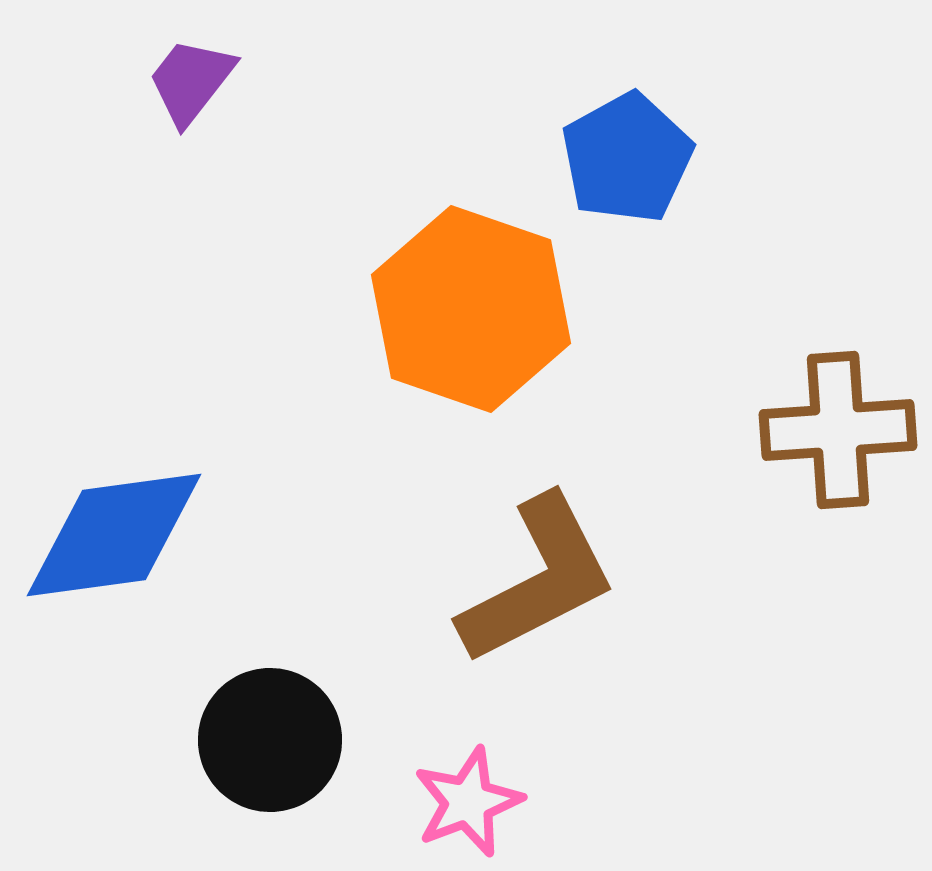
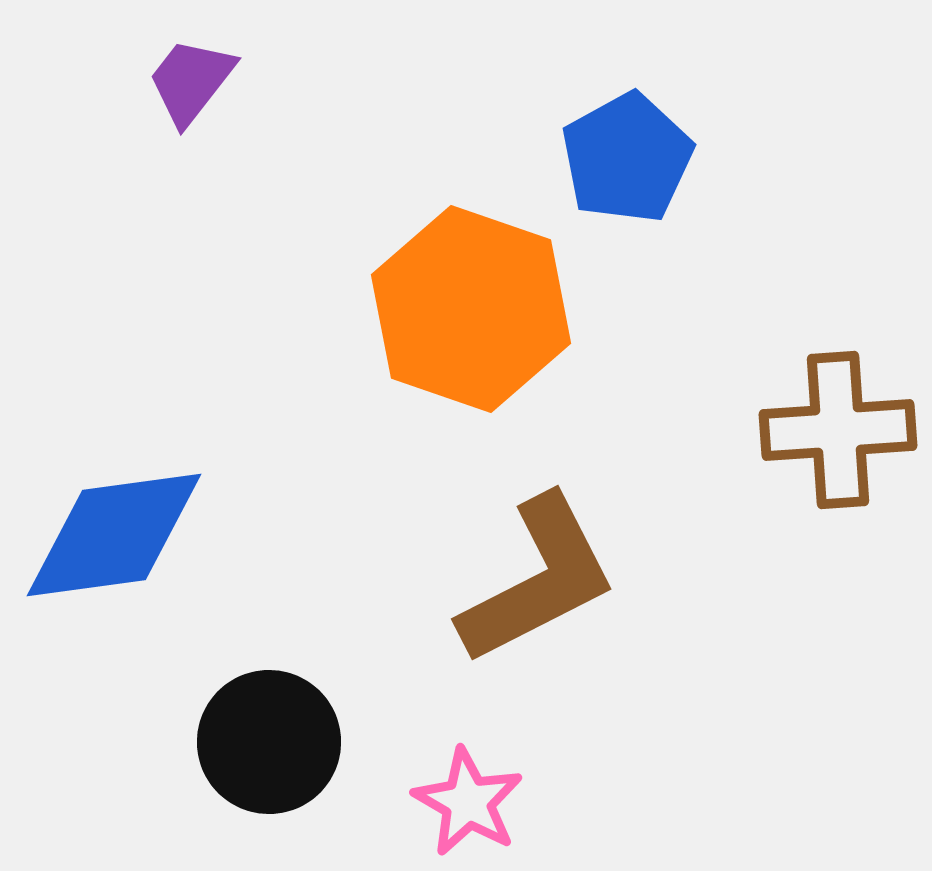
black circle: moved 1 px left, 2 px down
pink star: rotated 21 degrees counterclockwise
